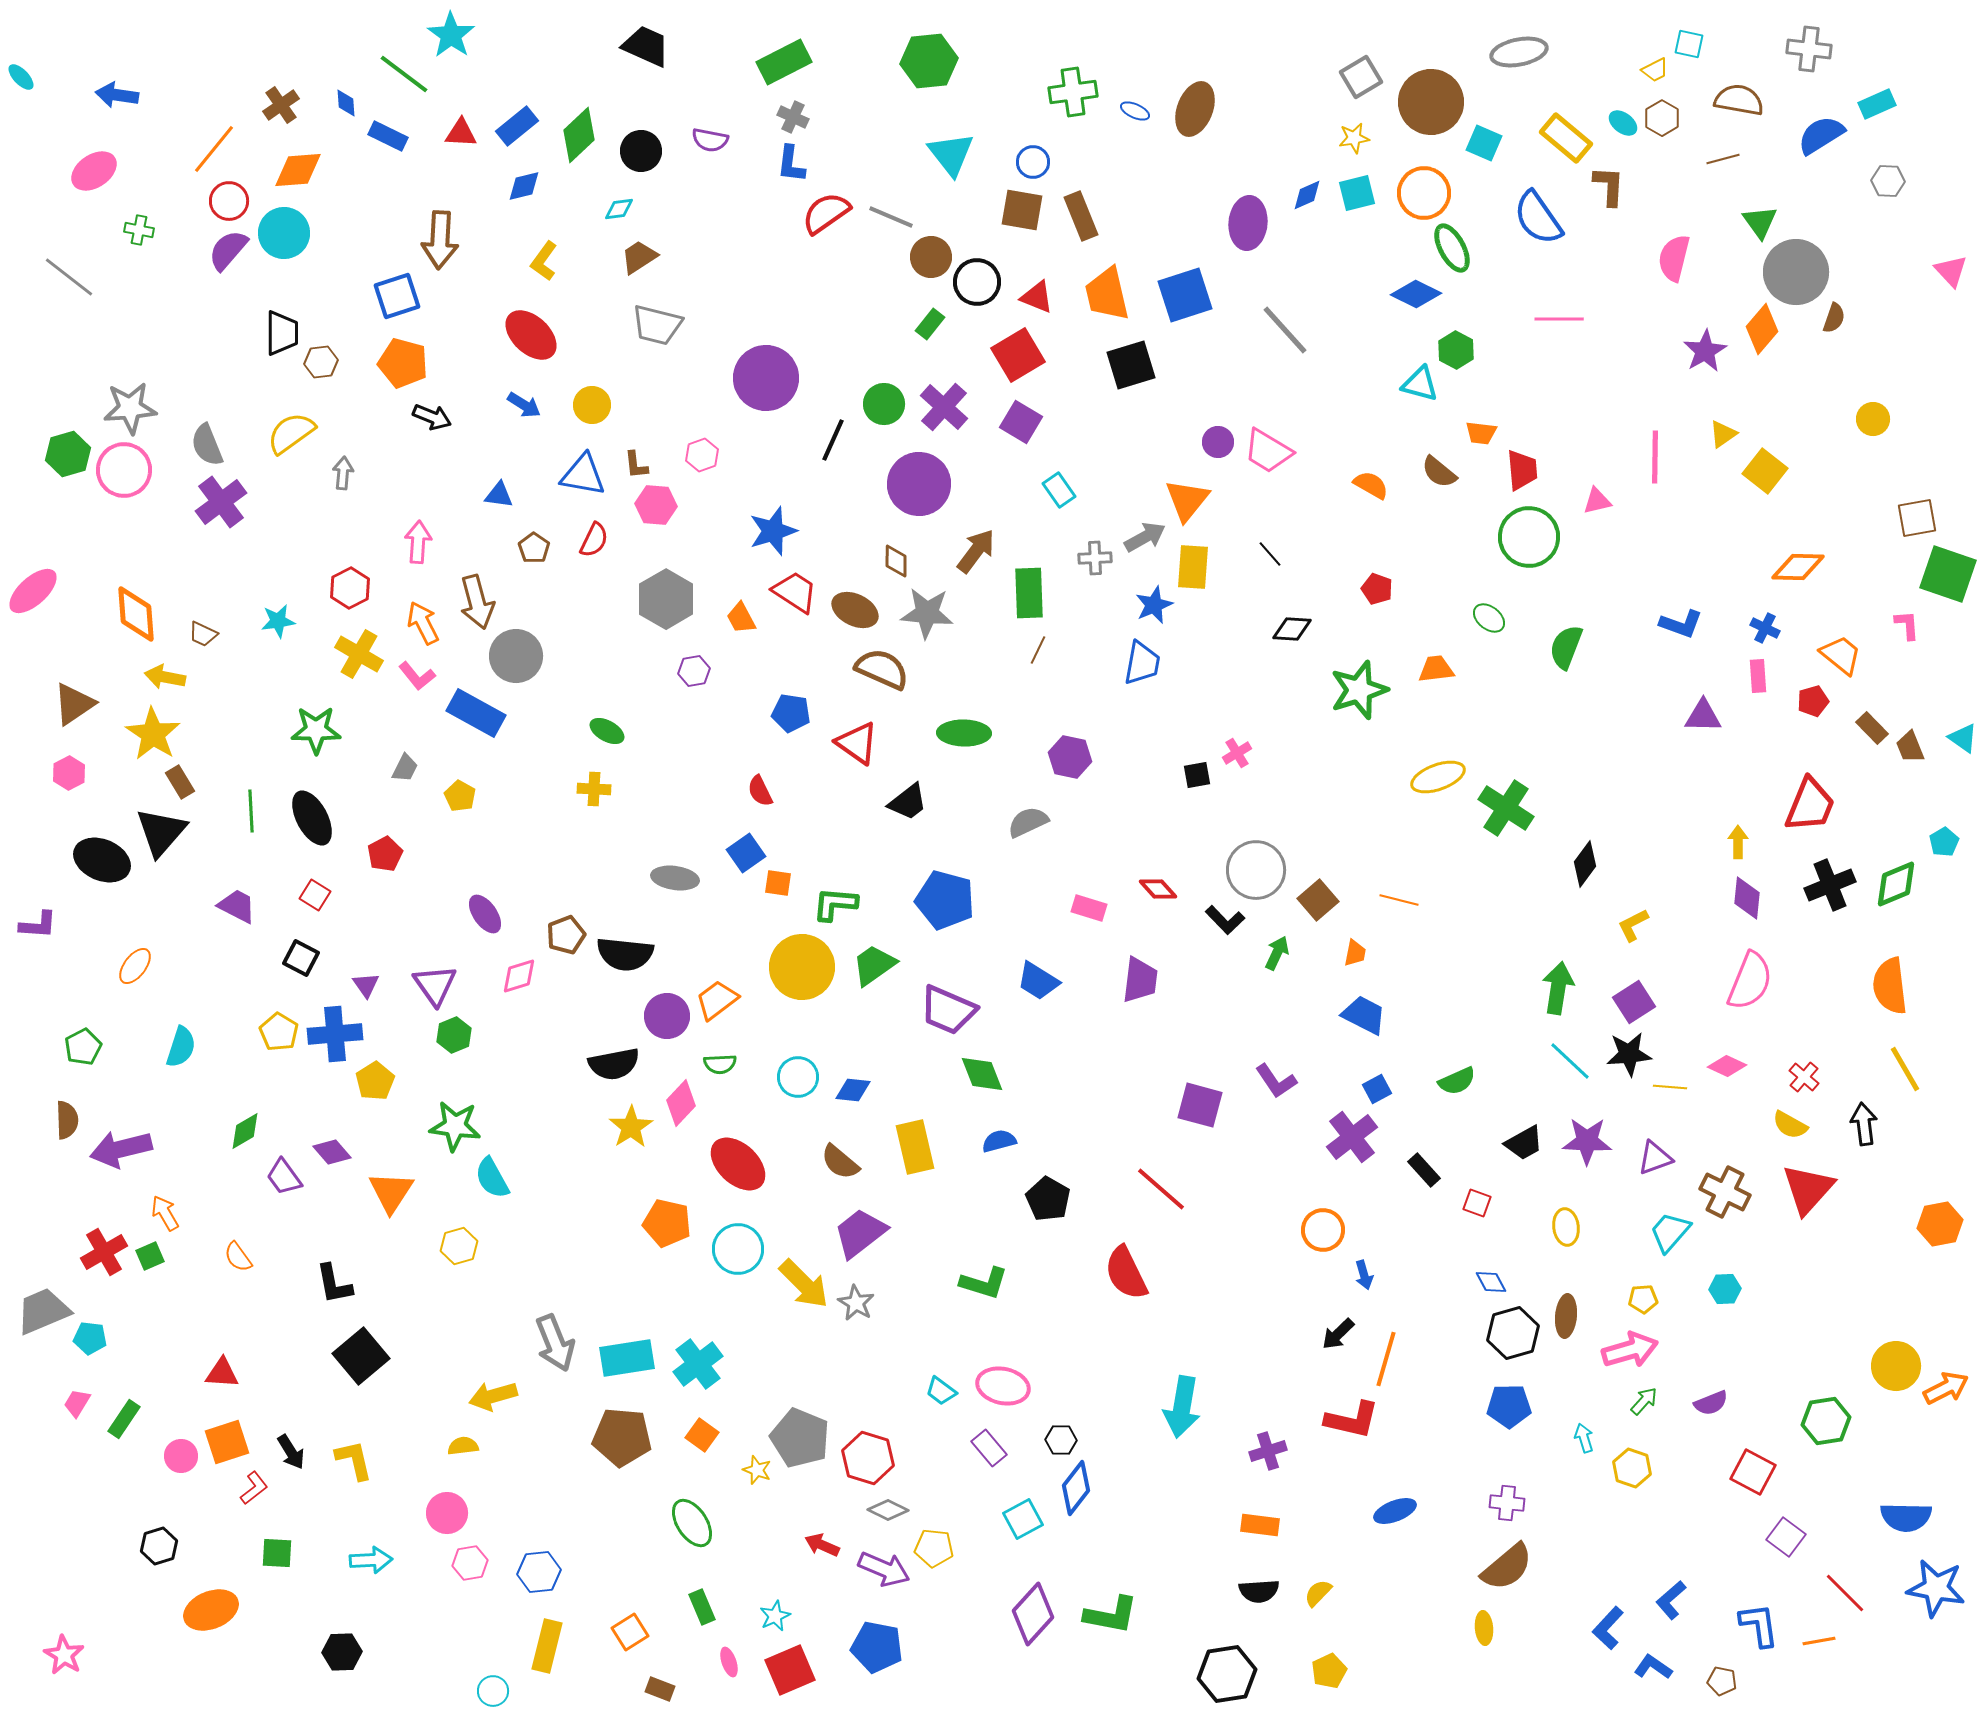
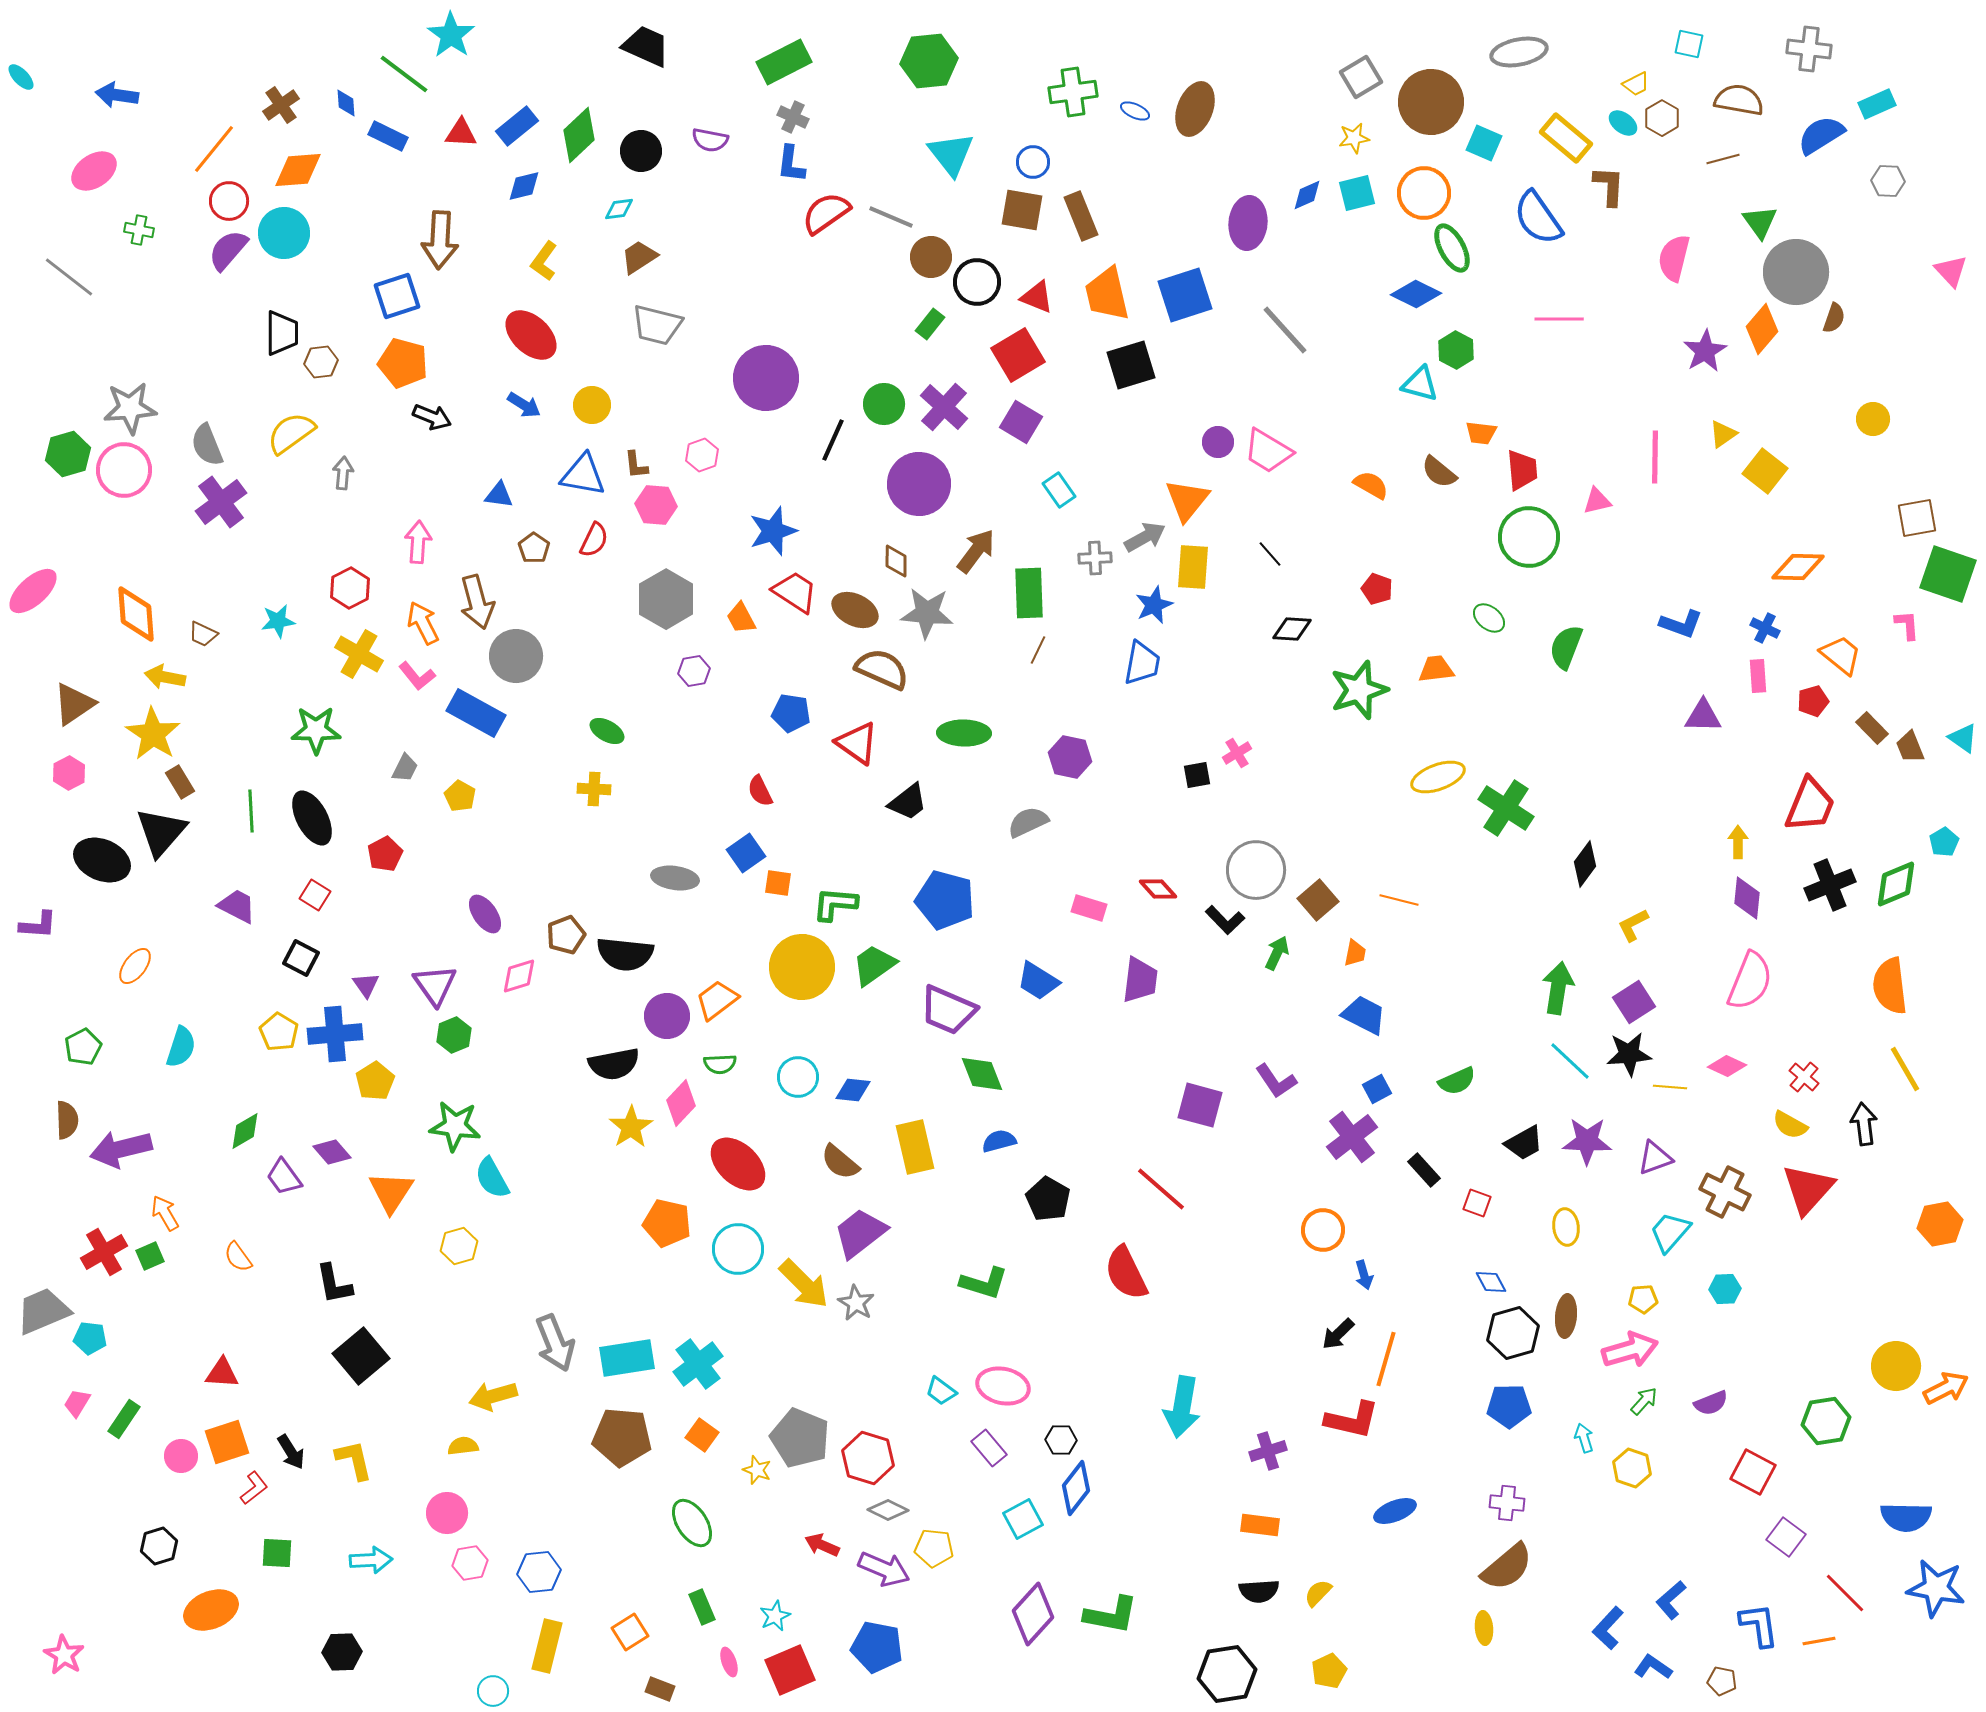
yellow trapezoid at (1655, 70): moved 19 px left, 14 px down
